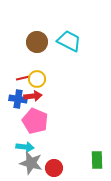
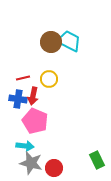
brown circle: moved 14 px right
yellow circle: moved 12 px right
red arrow: rotated 108 degrees clockwise
cyan arrow: moved 1 px up
green rectangle: rotated 24 degrees counterclockwise
